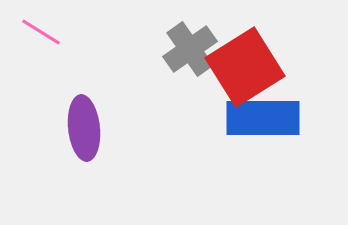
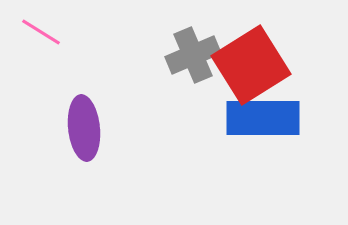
gray cross: moved 3 px right, 6 px down; rotated 12 degrees clockwise
red square: moved 6 px right, 2 px up
